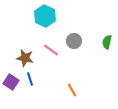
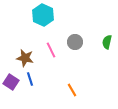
cyan hexagon: moved 2 px left, 1 px up
gray circle: moved 1 px right, 1 px down
pink line: rotated 28 degrees clockwise
